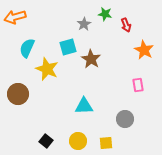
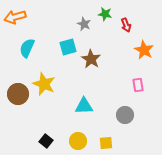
gray star: rotated 16 degrees counterclockwise
yellow star: moved 3 px left, 15 px down
gray circle: moved 4 px up
